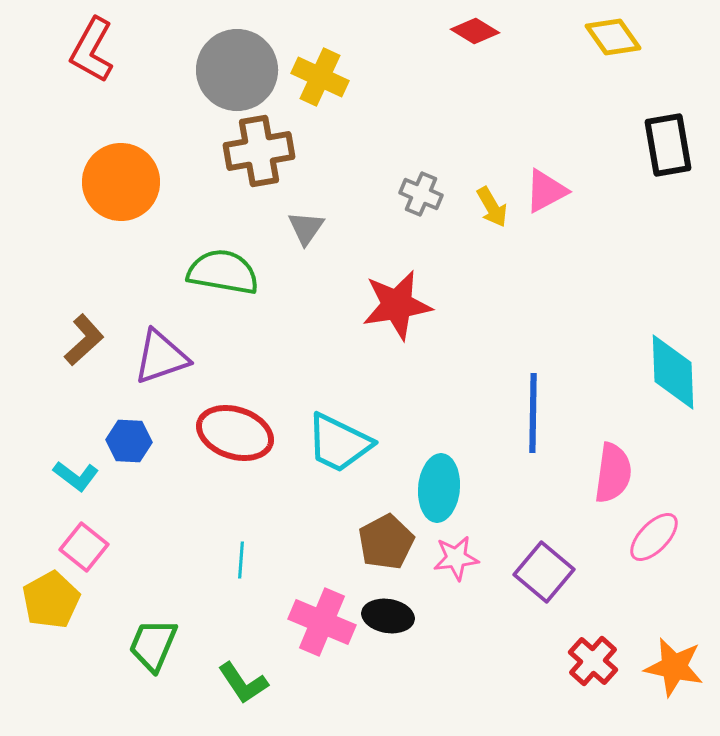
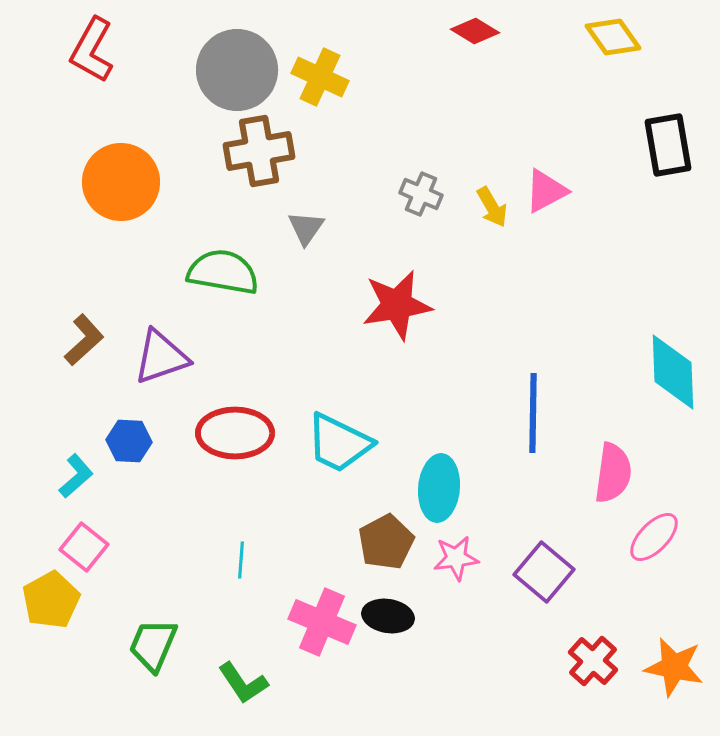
red ellipse: rotated 18 degrees counterclockwise
cyan L-shape: rotated 78 degrees counterclockwise
